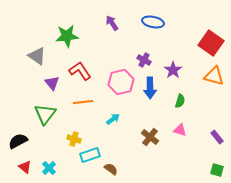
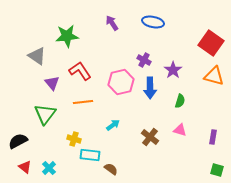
cyan arrow: moved 6 px down
purple rectangle: moved 4 px left; rotated 48 degrees clockwise
cyan rectangle: rotated 24 degrees clockwise
